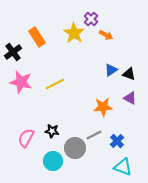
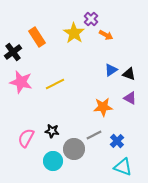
gray circle: moved 1 px left, 1 px down
